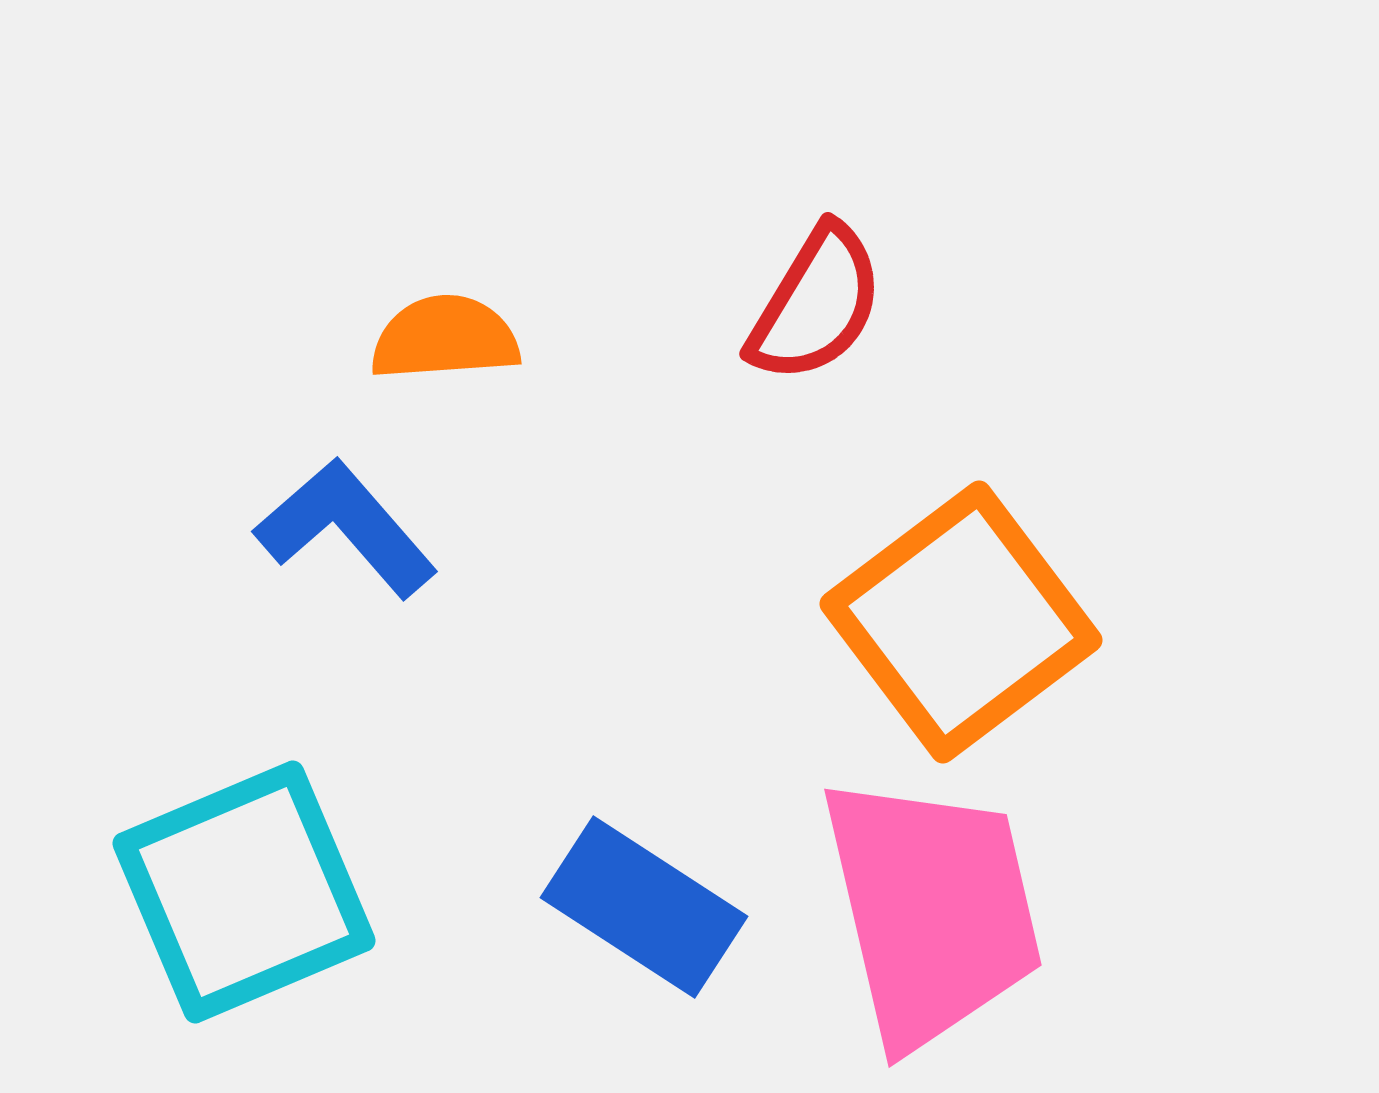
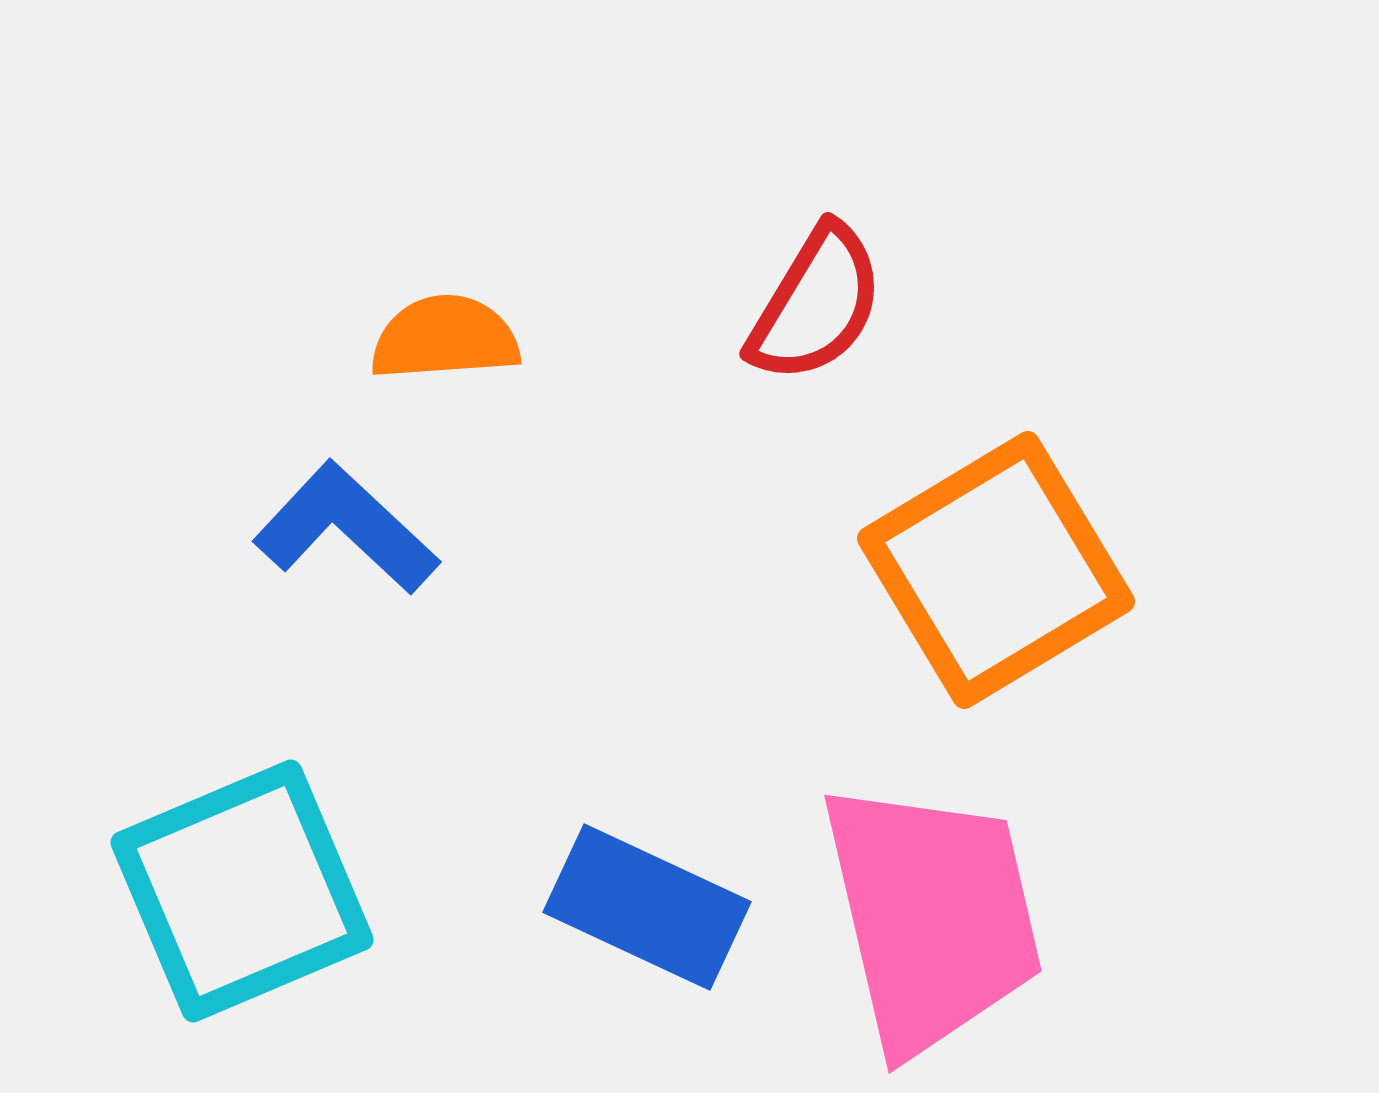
blue L-shape: rotated 6 degrees counterclockwise
orange square: moved 35 px right, 52 px up; rotated 6 degrees clockwise
cyan square: moved 2 px left, 1 px up
blue rectangle: moved 3 px right; rotated 8 degrees counterclockwise
pink trapezoid: moved 6 px down
